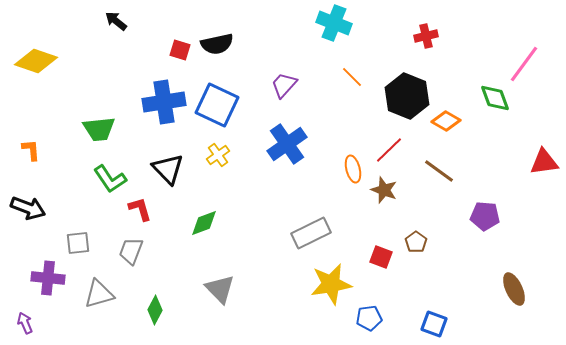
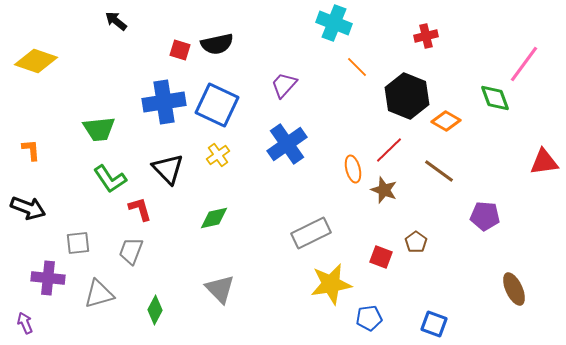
orange line at (352, 77): moved 5 px right, 10 px up
green diamond at (204, 223): moved 10 px right, 5 px up; rotated 8 degrees clockwise
